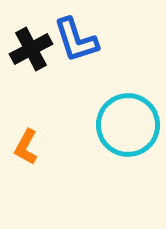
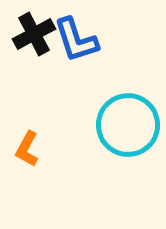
black cross: moved 3 px right, 15 px up
orange L-shape: moved 1 px right, 2 px down
